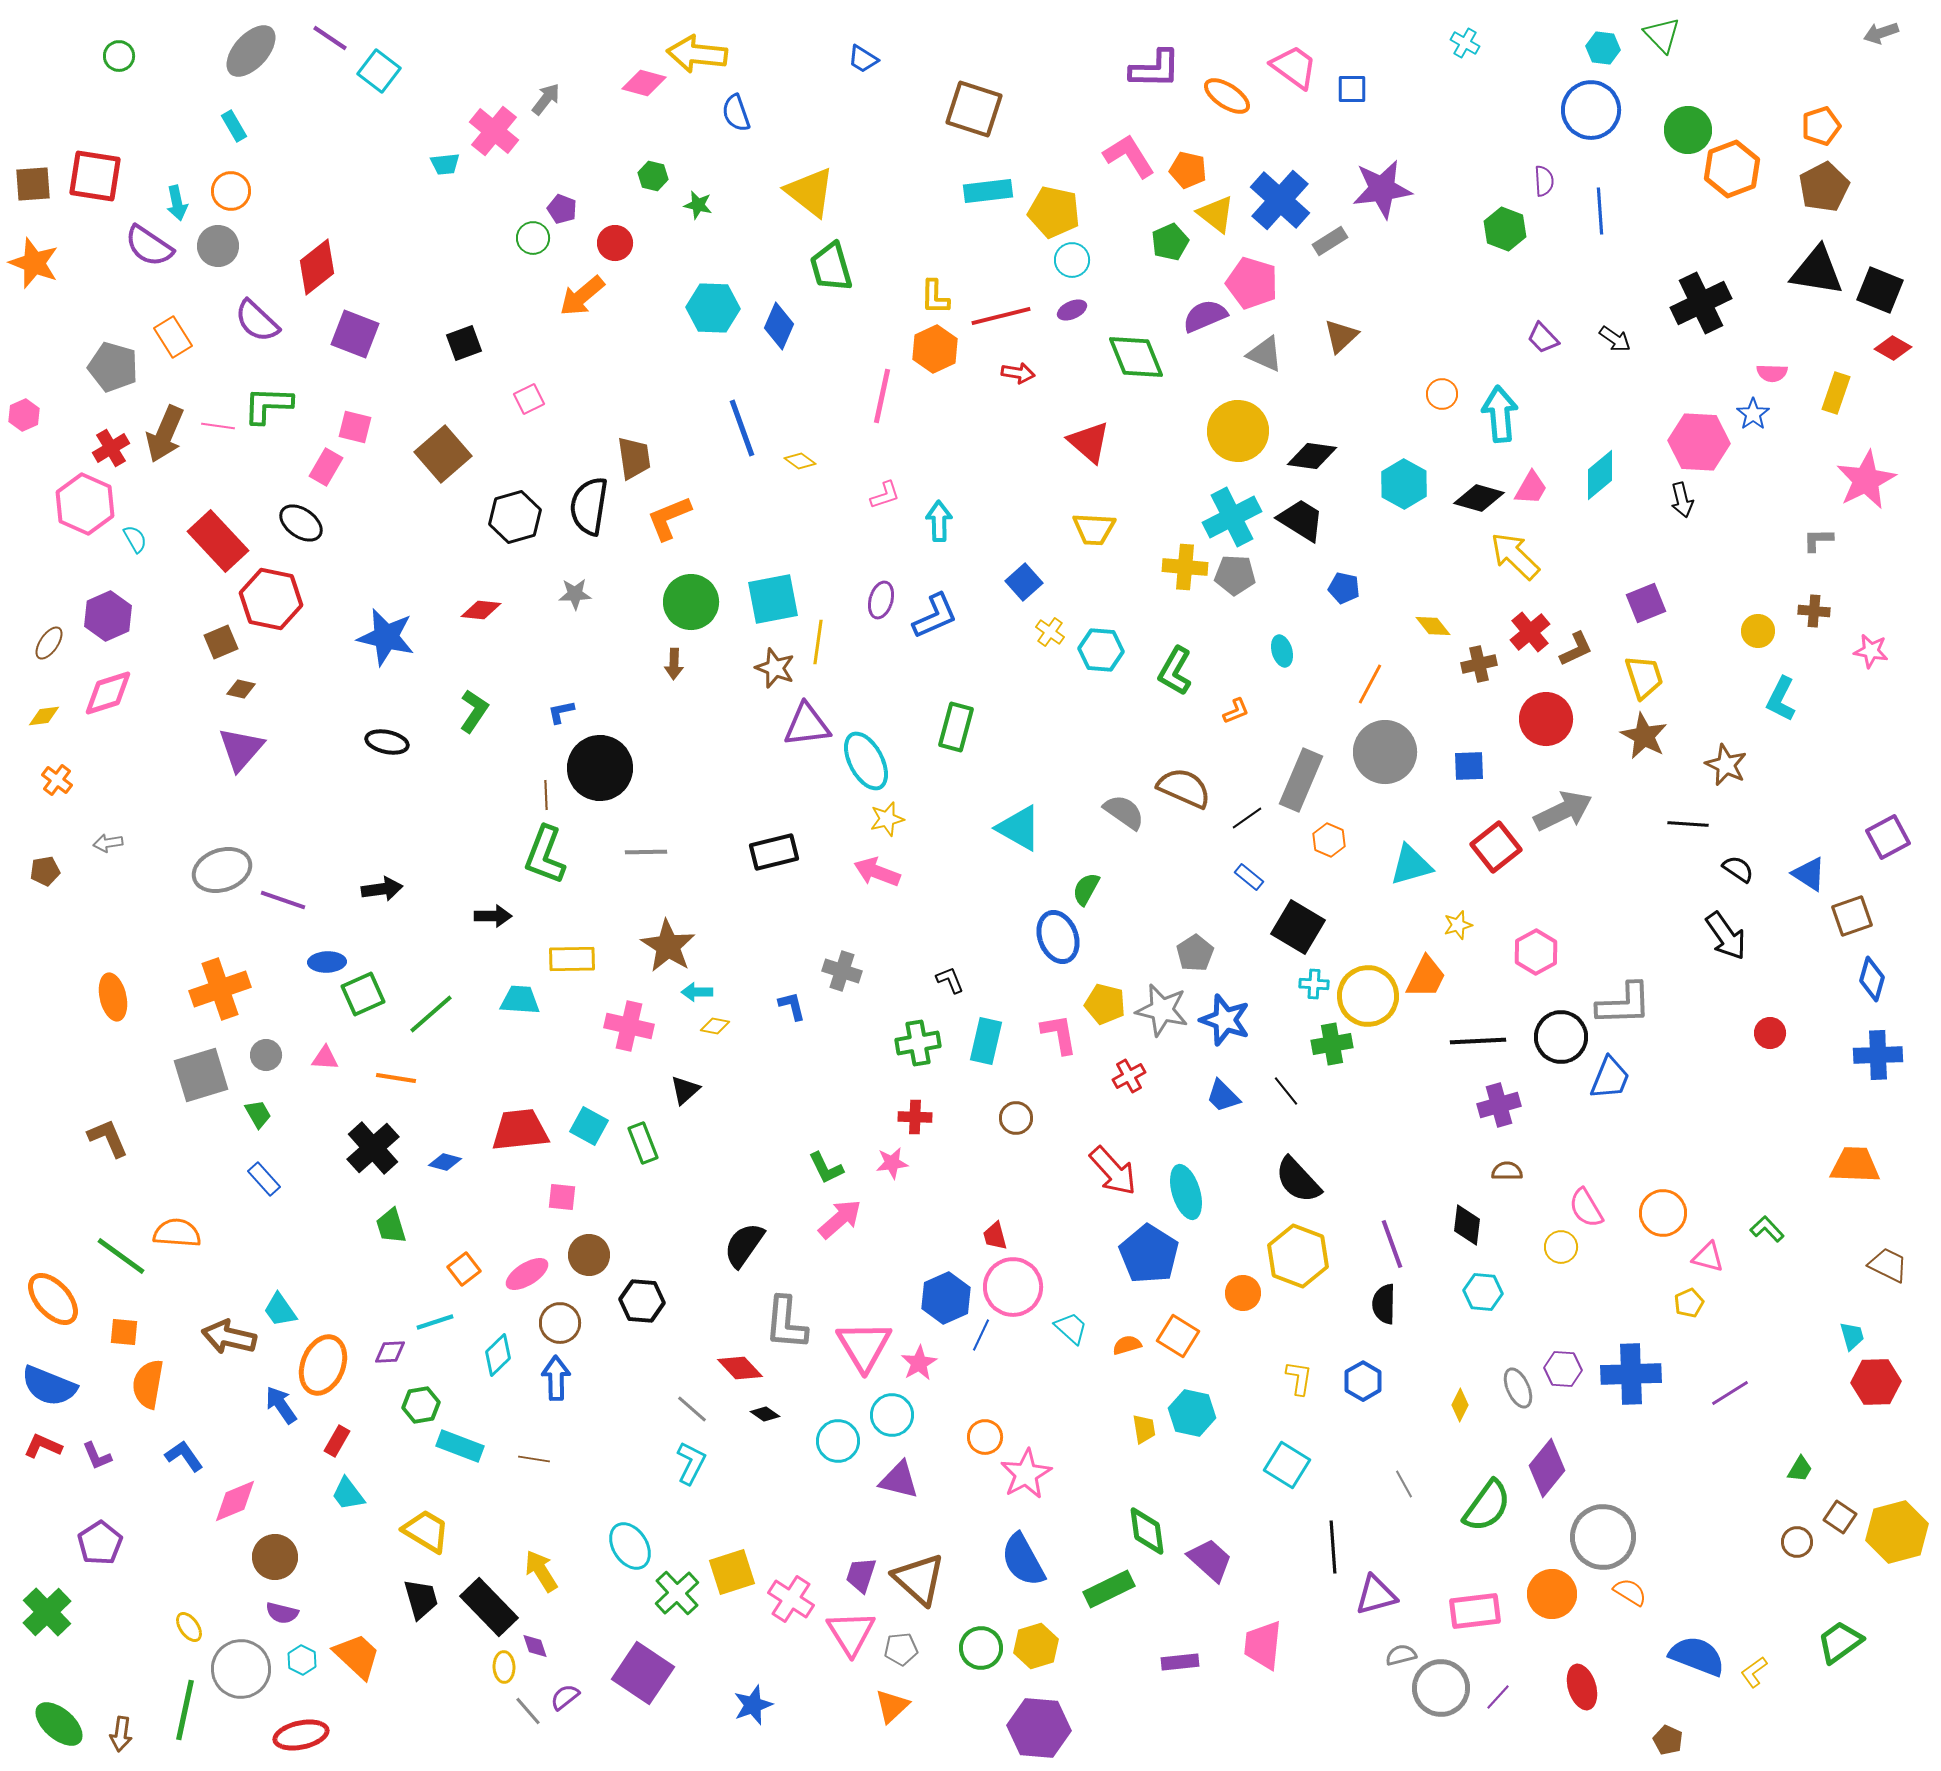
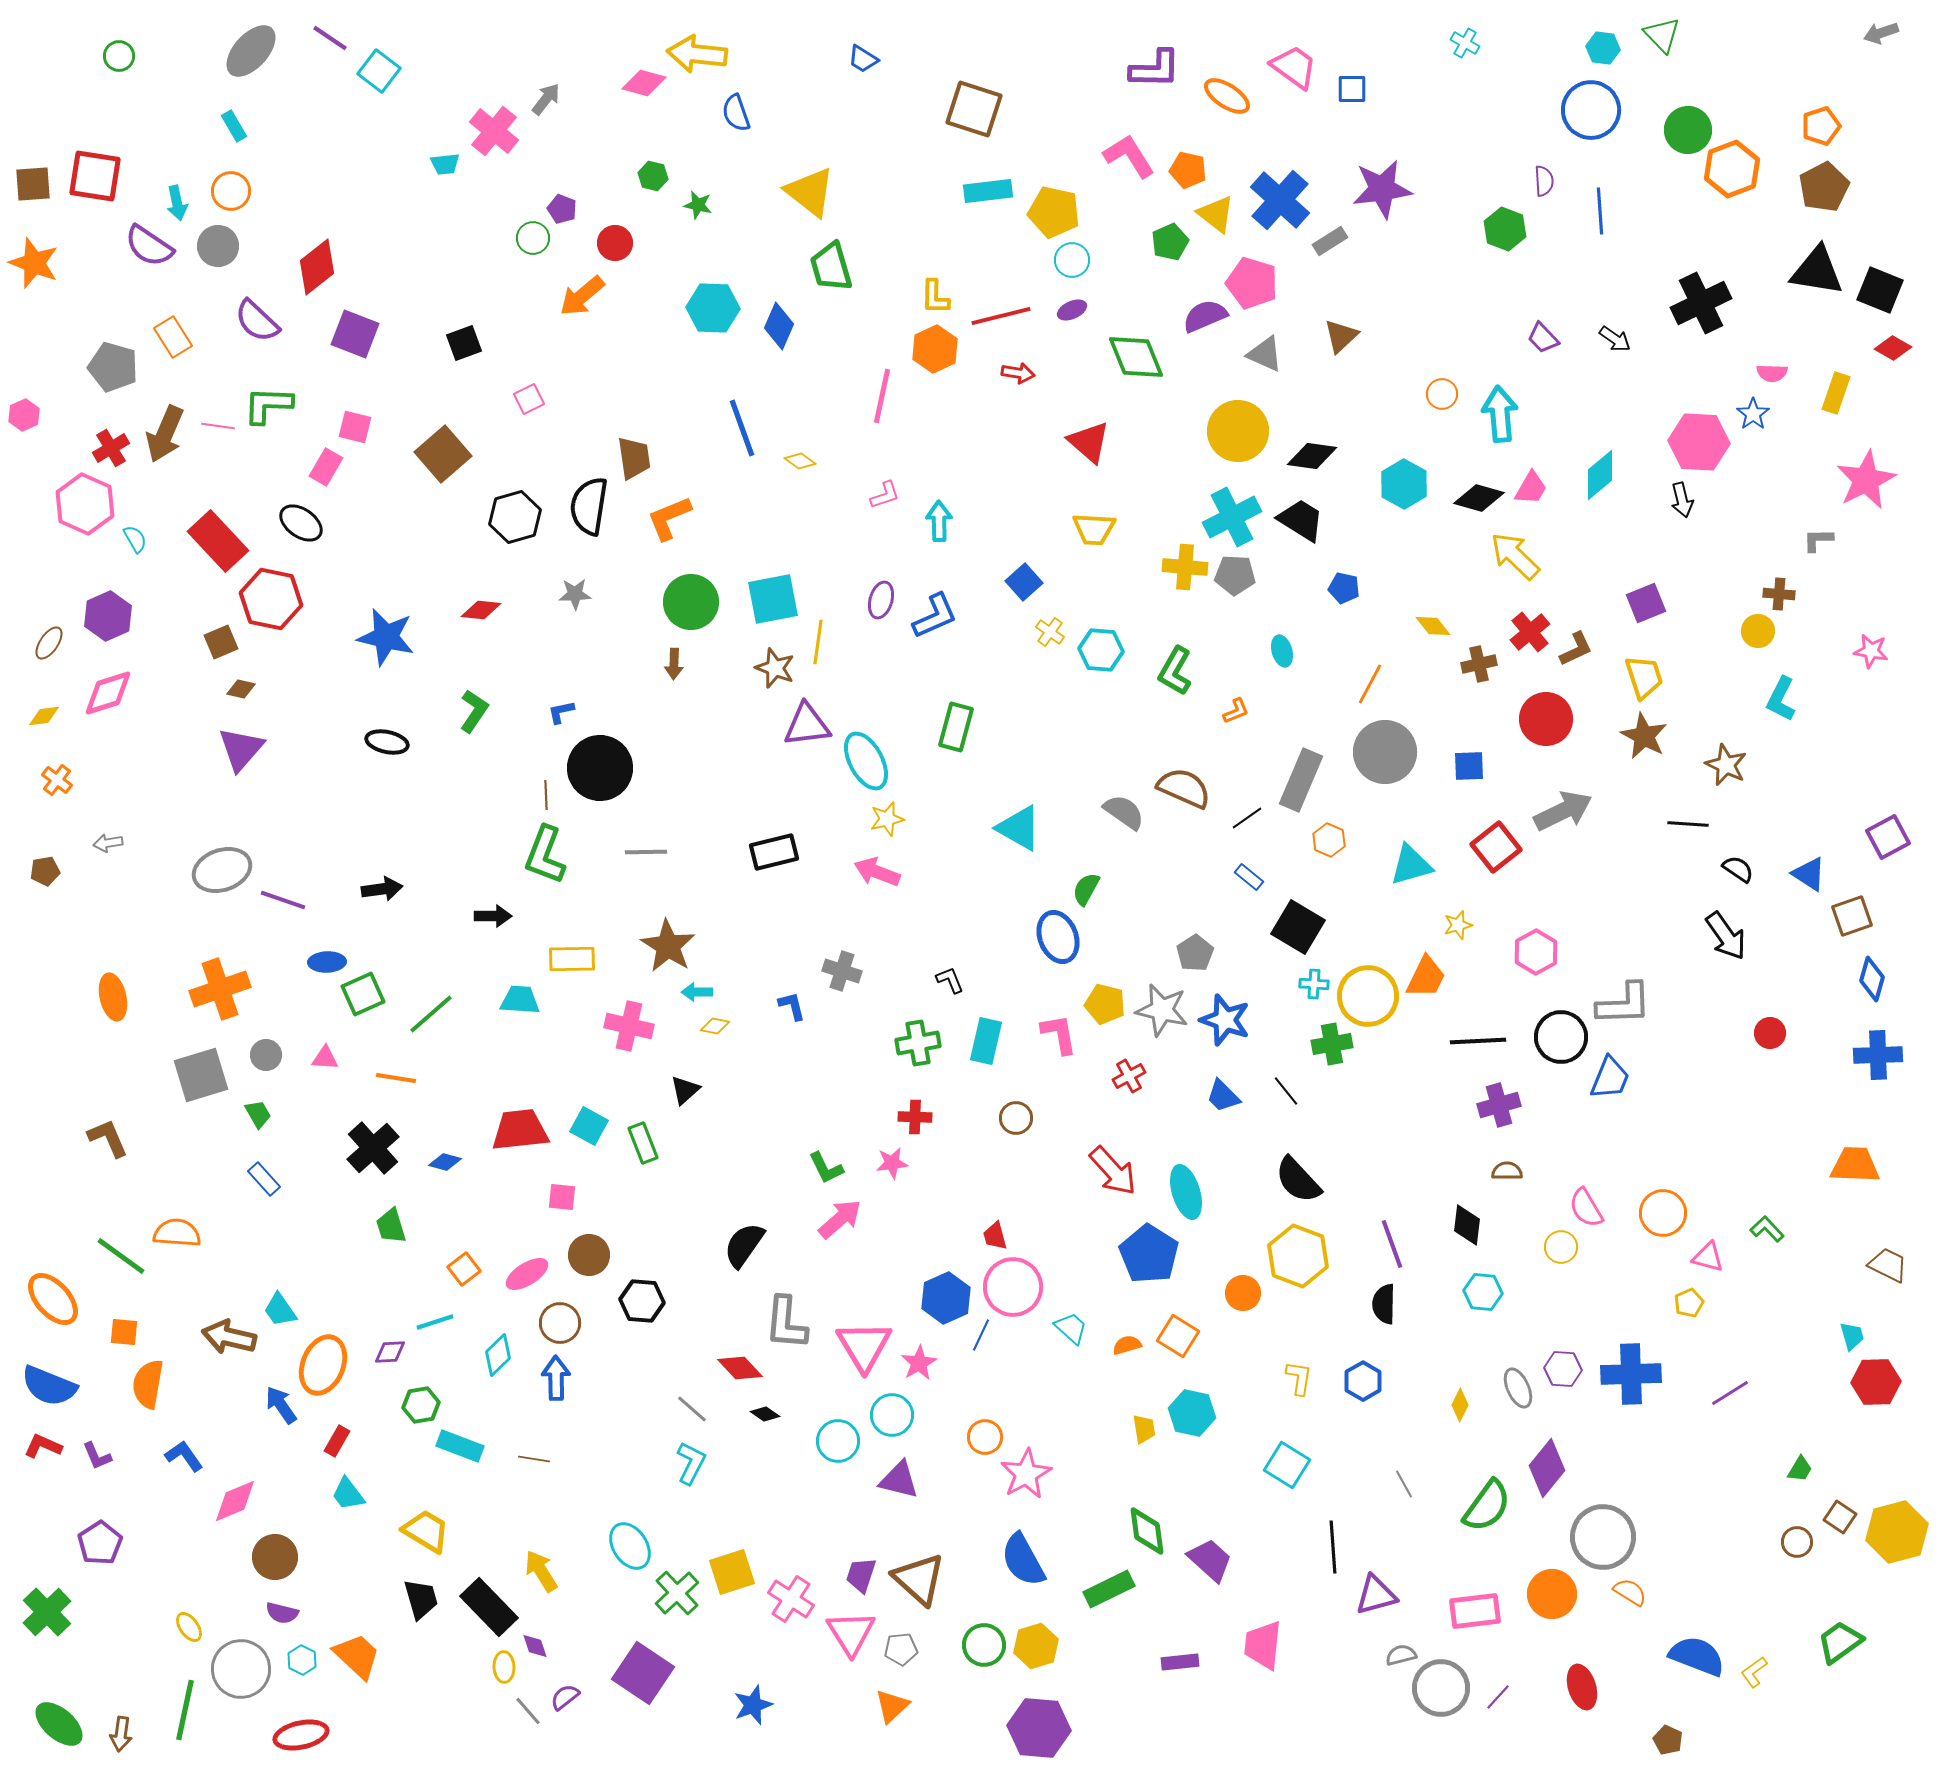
brown cross at (1814, 611): moved 35 px left, 17 px up
green circle at (981, 1648): moved 3 px right, 3 px up
